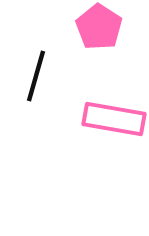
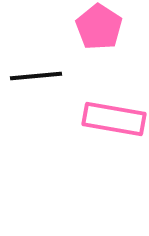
black line: rotated 69 degrees clockwise
